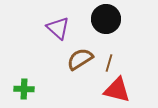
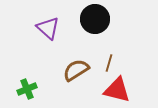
black circle: moved 11 px left
purple triangle: moved 10 px left
brown semicircle: moved 4 px left, 11 px down
green cross: moved 3 px right; rotated 24 degrees counterclockwise
